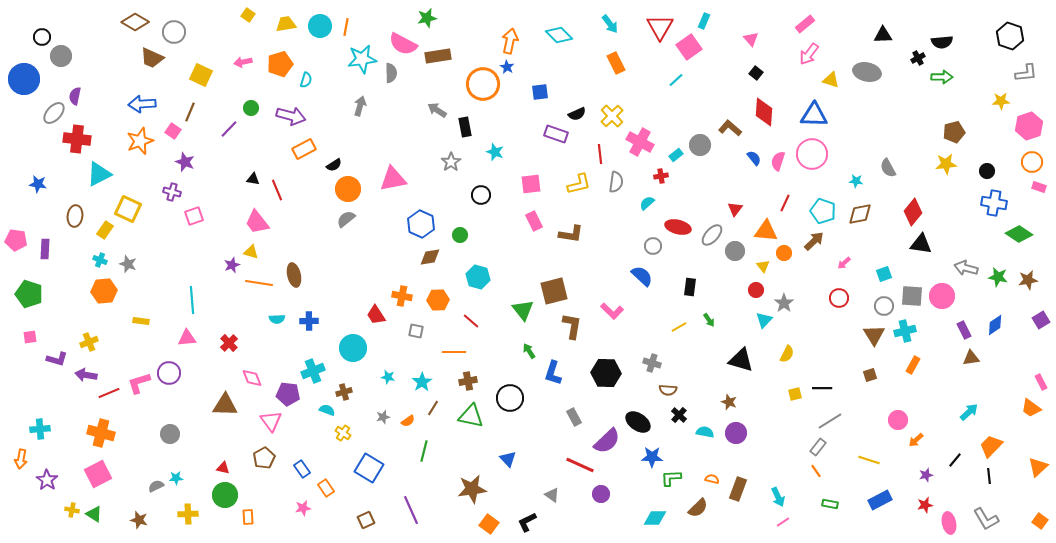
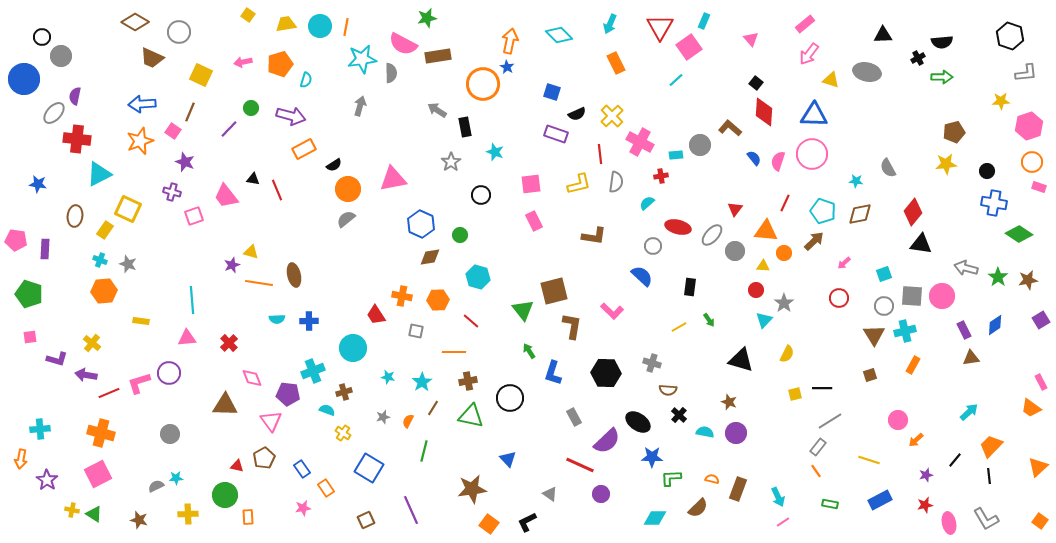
cyan arrow at (610, 24): rotated 60 degrees clockwise
gray circle at (174, 32): moved 5 px right
black square at (756, 73): moved 10 px down
blue square at (540, 92): moved 12 px right; rotated 24 degrees clockwise
cyan rectangle at (676, 155): rotated 32 degrees clockwise
pink trapezoid at (257, 222): moved 31 px left, 26 px up
brown L-shape at (571, 234): moved 23 px right, 2 px down
yellow triangle at (763, 266): rotated 48 degrees counterclockwise
green star at (998, 277): rotated 24 degrees clockwise
yellow cross at (89, 342): moved 3 px right, 1 px down; rotated 30 degrees counterclockwise
orange semicircle at (408, 421): rotated 152 degrees clockwise
red triangle at (223, 468): moved 14 px right, 2 px up
gray triangle at (552, 495): moved 2 px left, 1 px up
